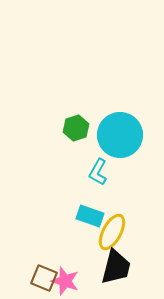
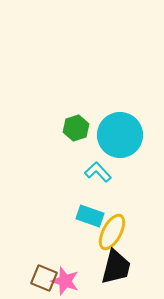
cyan L-shape: rotated 108 degrees clockwise
